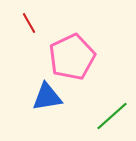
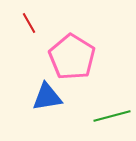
pink pentagon: rotated 15 degrees counterclockwise
green line: rotated 27 degrees clockwise
